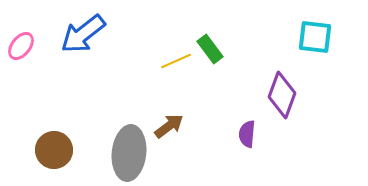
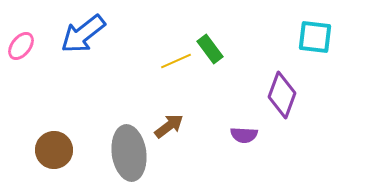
purple semicircle: moved 3 px left, 1 px down; rotated 92 degrees counterclockwise
gray ellipse: rotated 14 degrees counterclockwise
